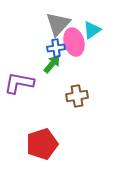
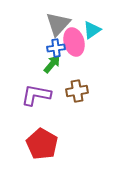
purple L-shape: moved 17 px right, 12 px down
brown cross: moved 5 px up
red pentagon: rotated 24 degrees counterclockwise
